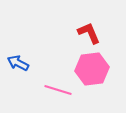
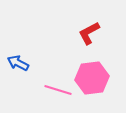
red L-shape: rotated 95 degrees counterclockwise
pink hexagon: moved 9 px down
